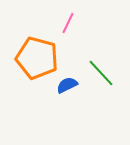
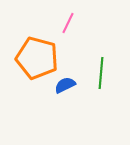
green line: rotated 48 degrees clockwise
blue semicircle: moved 2 px left
